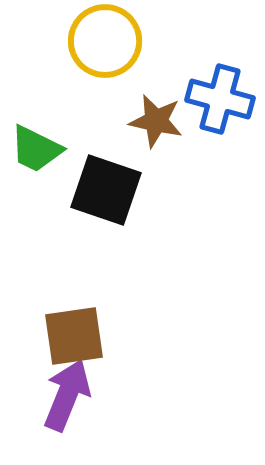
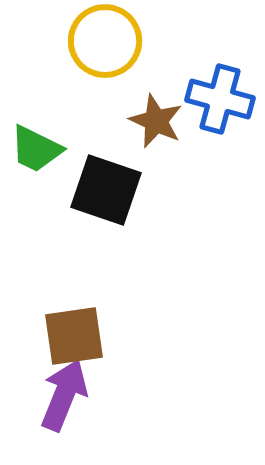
brown star: rotated 12 degrees clockwise
purple arrow: moved 3 px left
